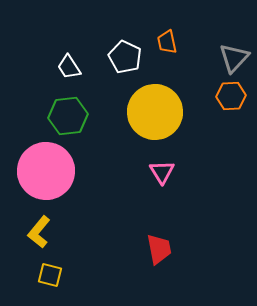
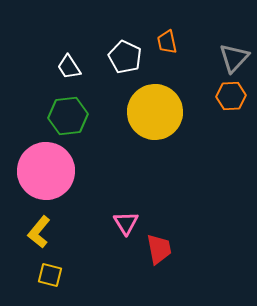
pink triangle: moved 36 px left, 51 px down
